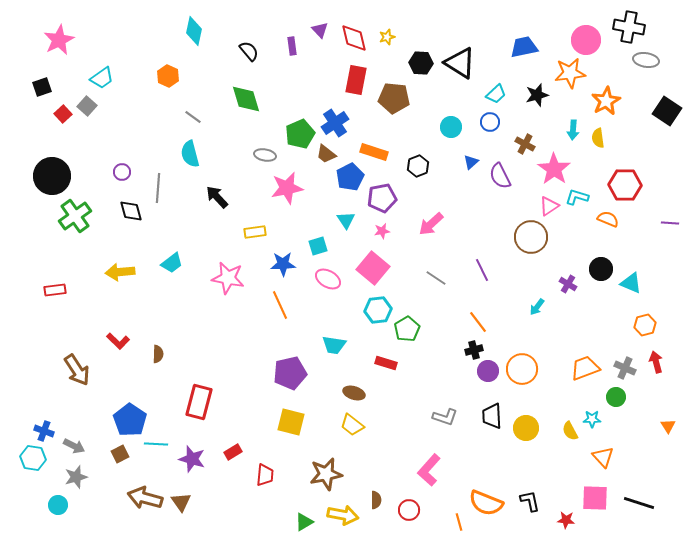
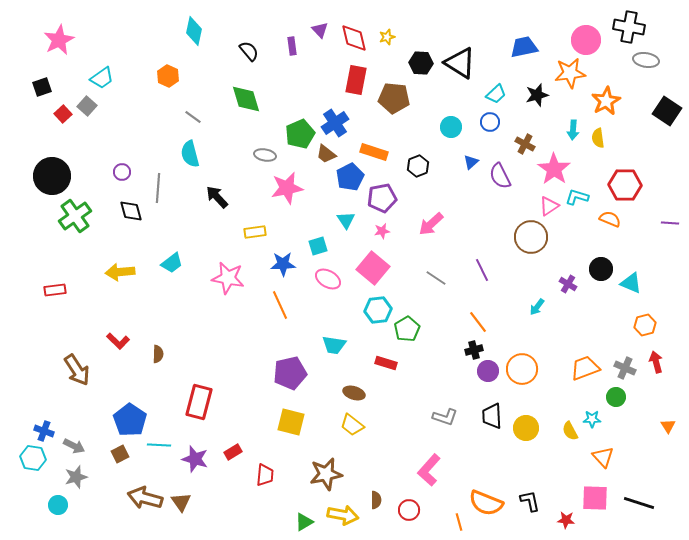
orange semicircle at (608, 219): moved 2 px right
cyan line at (156, 444): moved 3 px right, 1 px down
purple star at (192, 459): moved 3 px right
